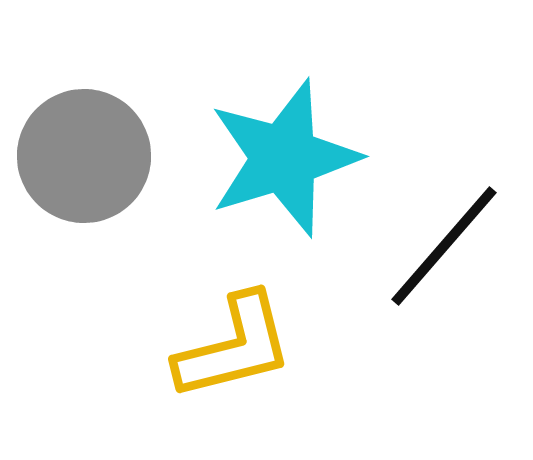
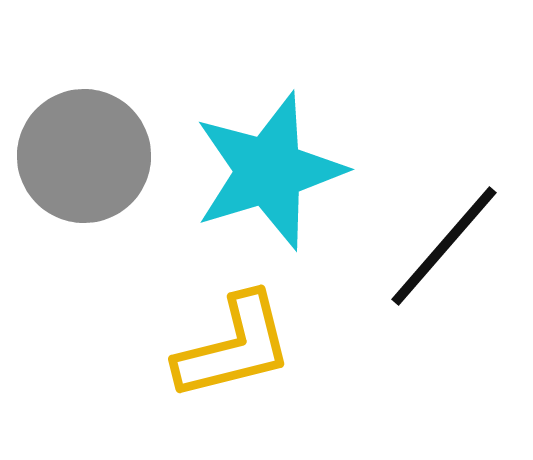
cyan star: moved 15 px left, 13 px down
